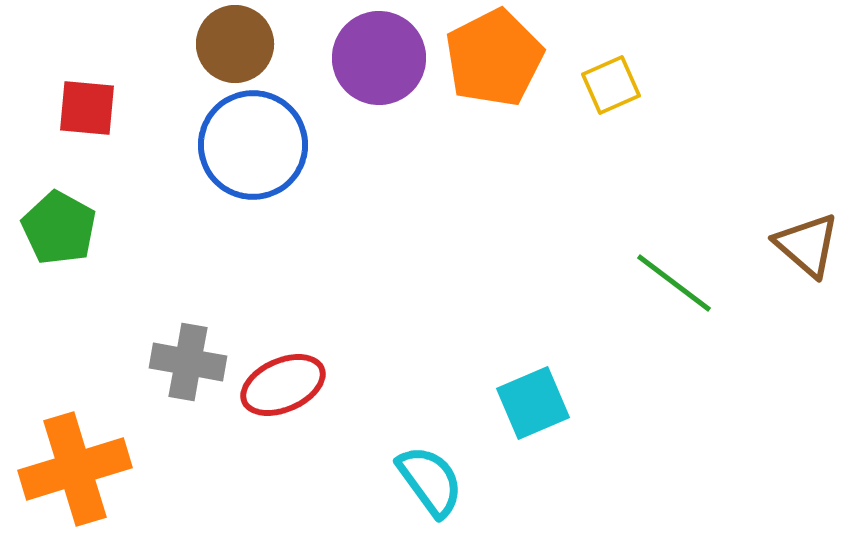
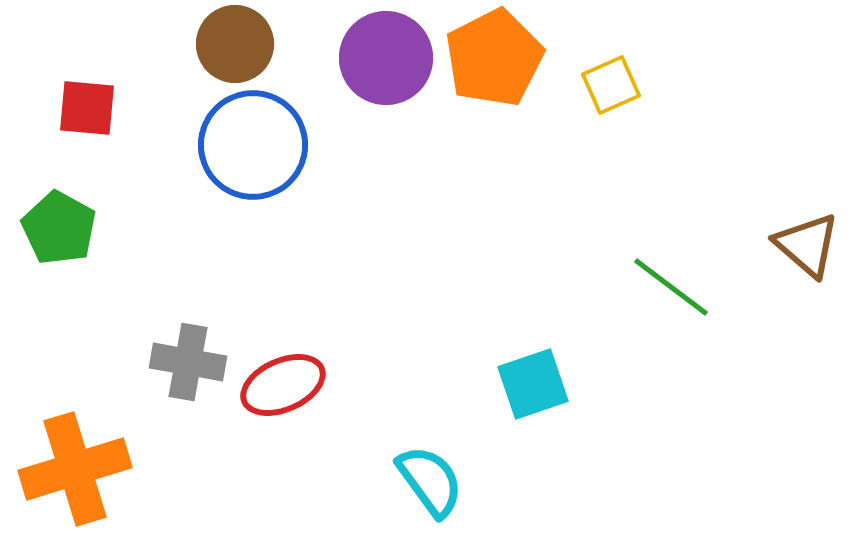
purple circle: moved 7 px right
green line: moved 3 px left, 4 px down
cyan square: moved 19 px up; rotated 4 degrees clockwise
